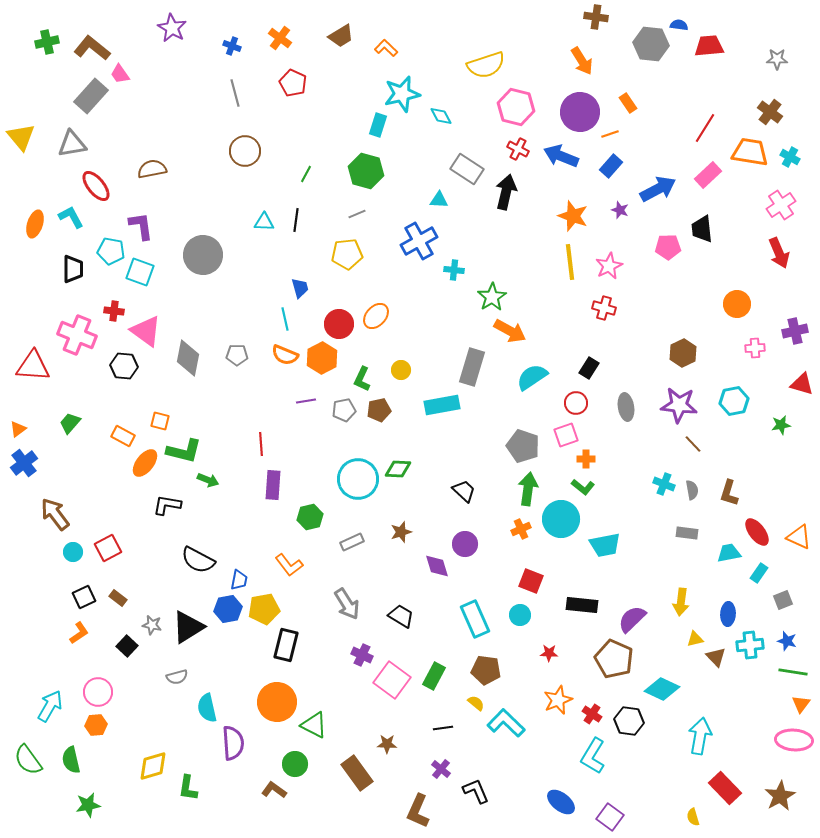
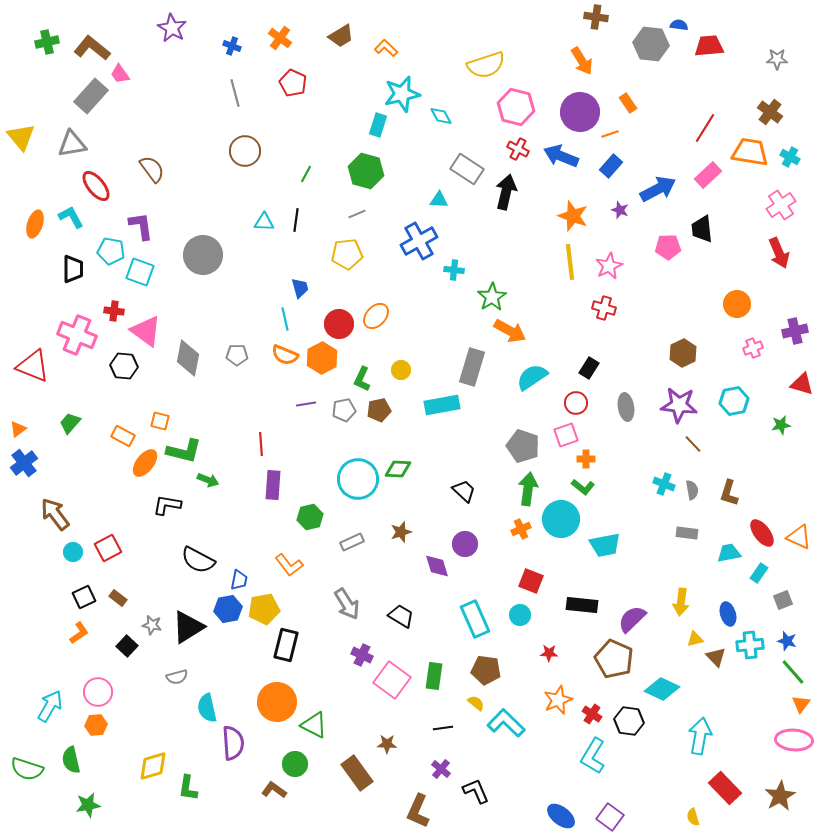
brown semicircle at (152, 169): rotated 64 degrees clockwise
pink cross at (755, 348): moved 2 px left; rotated 18 degrees counterclockwise
red triangle at (33, 366): rotated 18 degrees clockwise
purple line at (306, 401): moved 3 px down
red ellipse at (757, 532): moved 5 px right, 1 px down
blue ellipse at (728, 614): rotated 20 degrees counterclockwise
green line at (793, 672): rotated 40 degrees clockwise
green rectangle at (434, 676): rotated 20 degrees counterclockwise
green semicircle at (28, 760): moved 1 px left, 9 px down; rotated 36 degrees counterclockwise
blue ellipse at (561, 802): moved 14 px down
